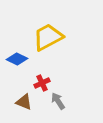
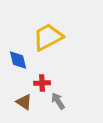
blue diamond: moved 1 px right, 1 px down; rotated 50 degrees clockwise
red cross: rotated 21 degrees clockwise
brown triangle: rotated 12 degrees clockwise
